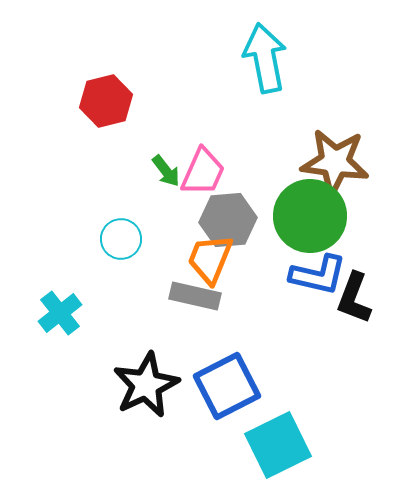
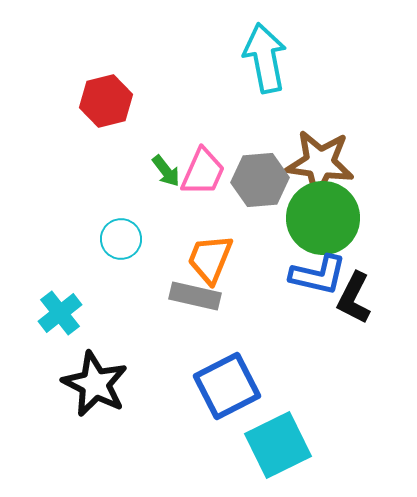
brown star: moved 15 px left, 1 px down
green circle: moved 13 px right, 2 px down
gray hexagon: moved 32 px right, 40 px up
black L-shape: rotated 6 degrees clockwise
black star: moved 51 px left, 1 px up; rotated 20 degrees counterclockwise
